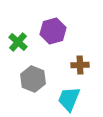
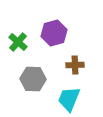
purple hexagon: moved 1 px right, 2 px down
brown cross: moved 5 px left
gray hexagon: rotated 20 degrees counterclockwise
